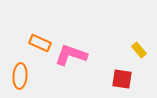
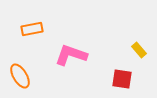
orange rectangle: moved 8 px left, 14 px up; rotated 35 degrees counterclockwise
orange ellipse: rotated 35 degrees counterclockwise
